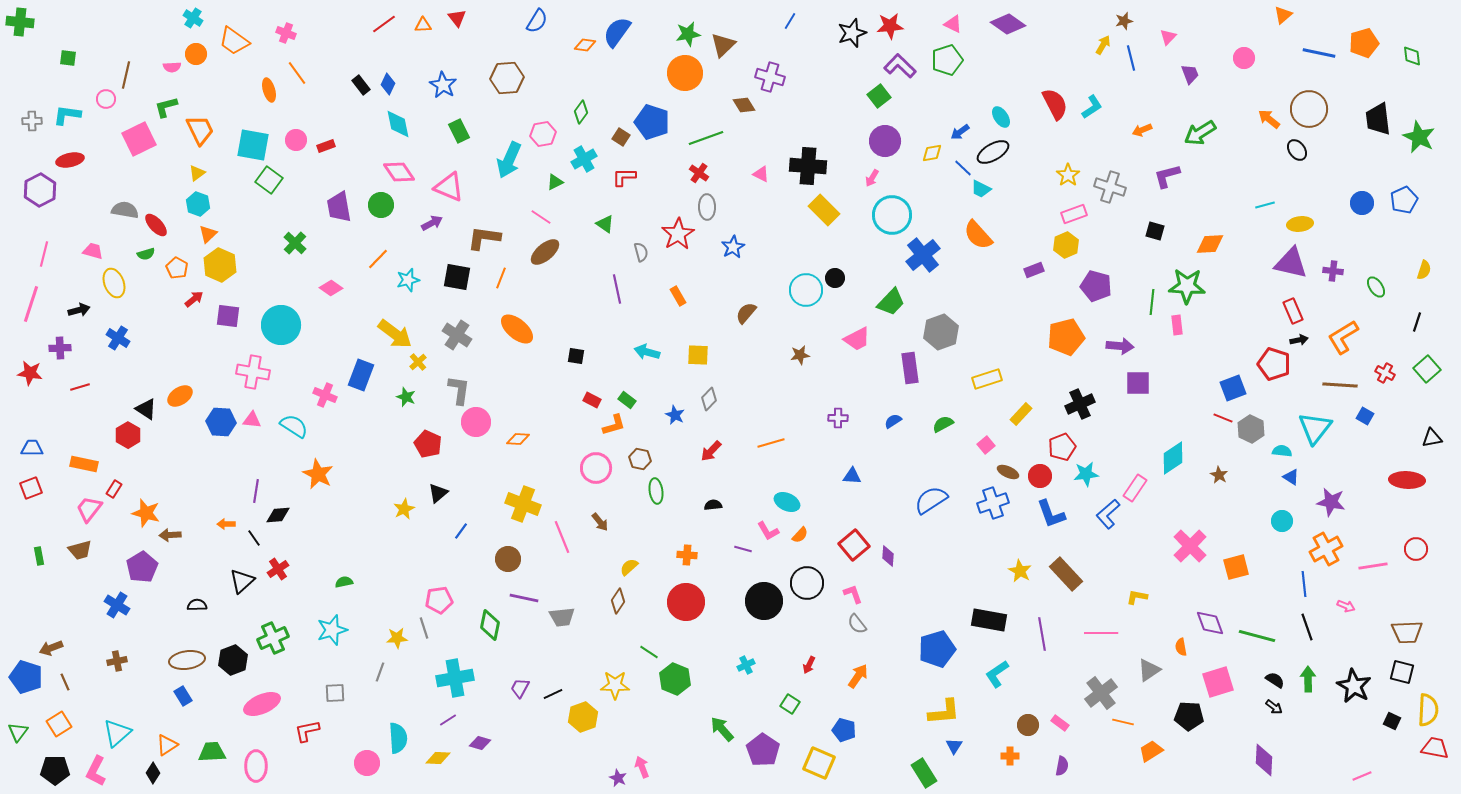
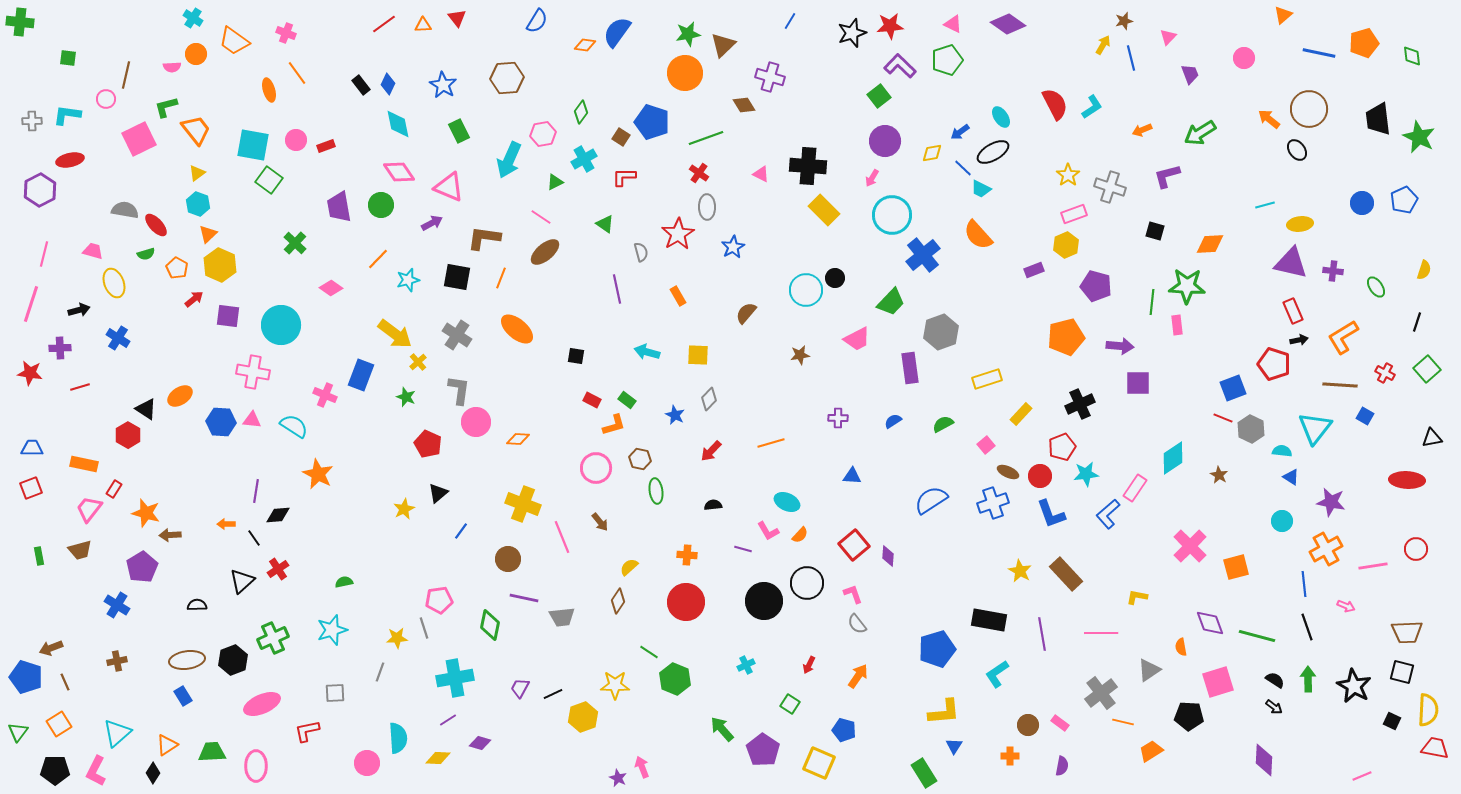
orange trapezoid at (200, 130): moved 4 px left; rotated 12 degrees counterclockwise
